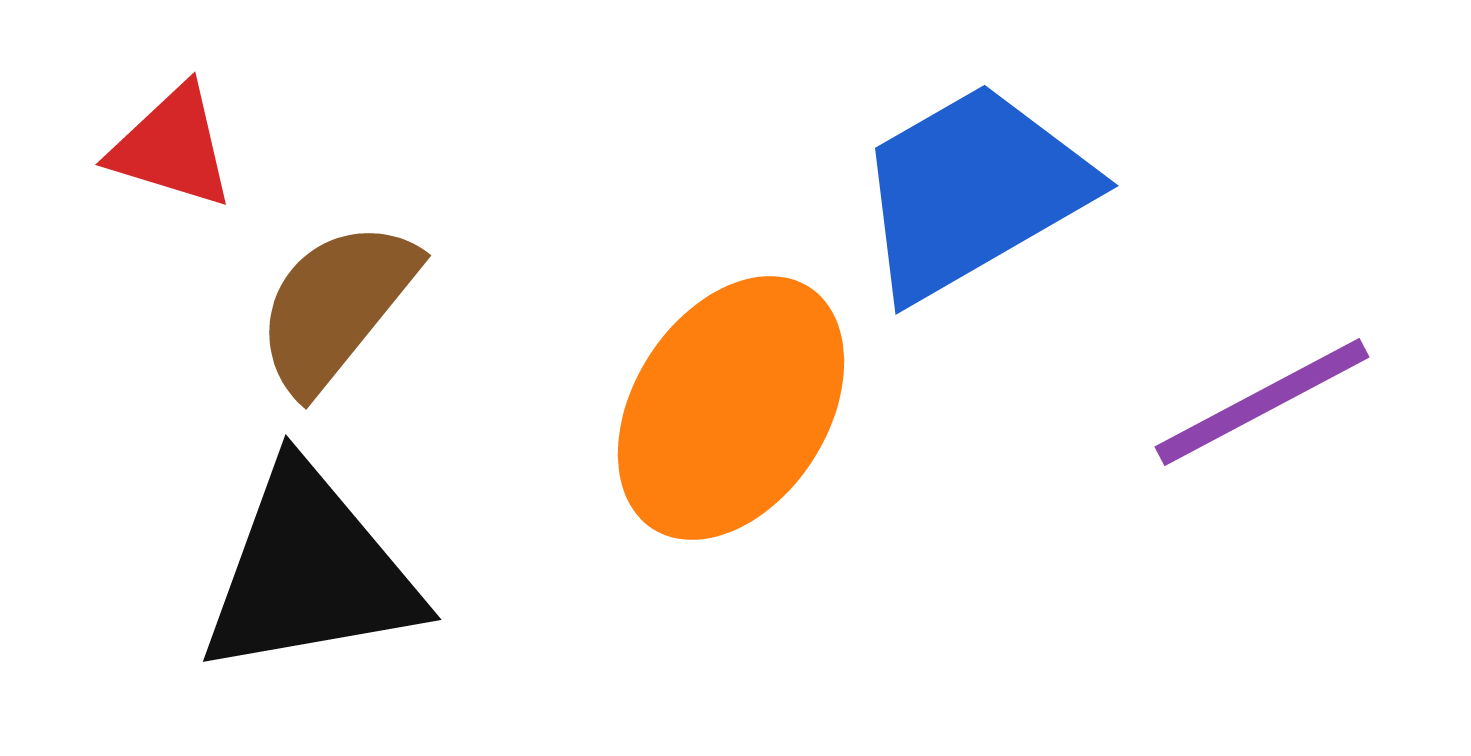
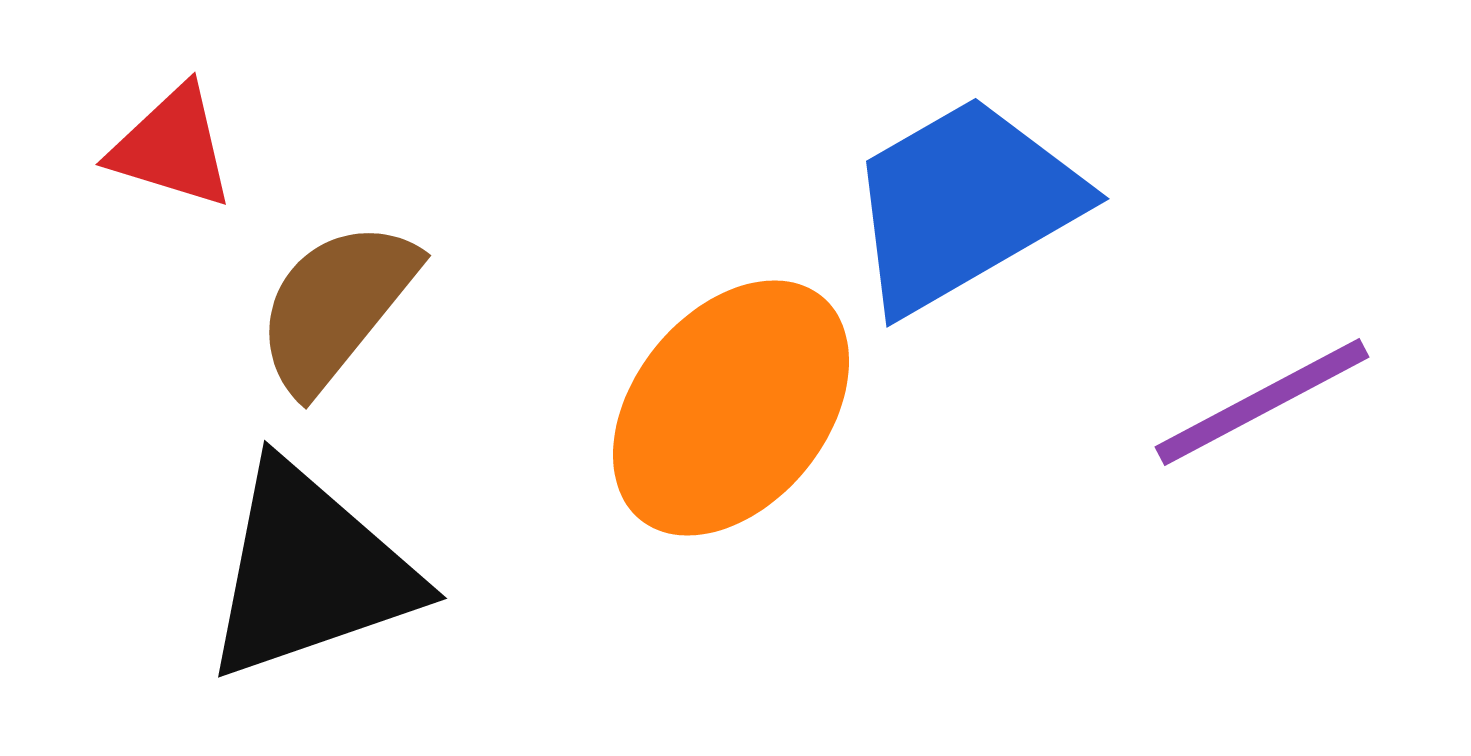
blue trapezoid: moved 9 px left, 13 px down
orange ellipse: rotated 6 degrees clockwise
black triangle: rotated 9 degrees counterclockwise
